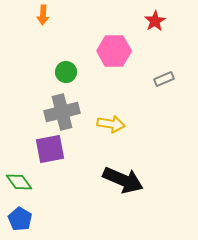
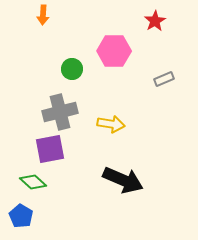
green circle: moved 6 px right, 3 px up
gray cross: moved 2 px left
green diamond: moved 14 px right; rotated 12 degrees counterclockwise
blue pentagon: moved 1 px right, 3 px up
